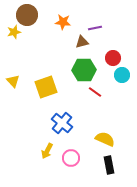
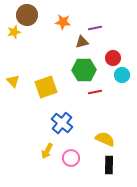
red line: rotated 48 degrees counterclockwise
black rectangle: rotated 12 degrees clockwise
